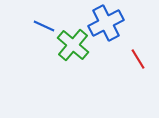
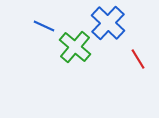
blue cross: moved 2 px right; rotated 20 degrees counterclockwise
green cross: moved 2 px right, 2 px down
